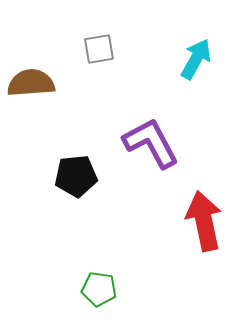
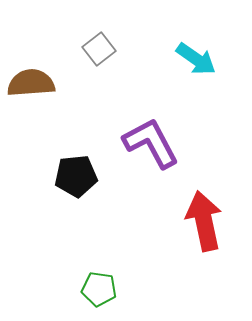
gray square: rotated 28 degrees counterclockwise
cyan arrow: rotated 96 degrees clockwise
